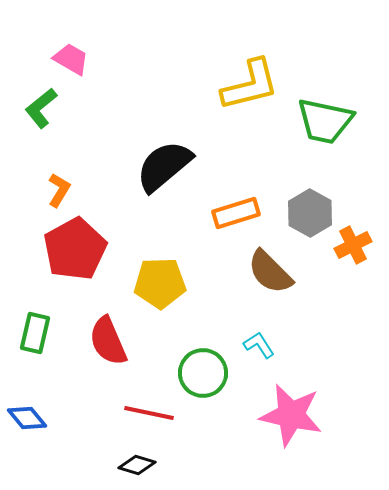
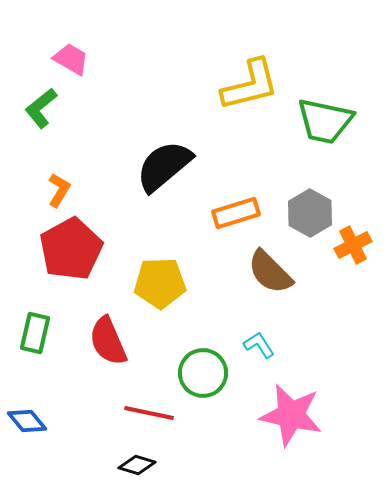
red pentagon: moved 4 px left
blue diamond: moved 3 px down
